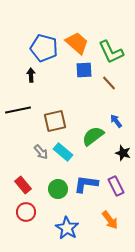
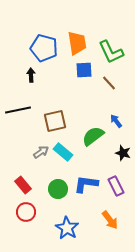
orange trapezoid: rotated 40 degrees clockwise
gray arrow: rotated 84 degrees counterclockwise
